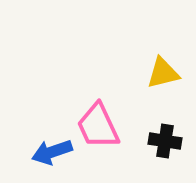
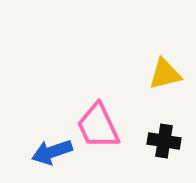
yellow triangle: moved 2 px right, 1 px down
black cross: moved 1 px left
